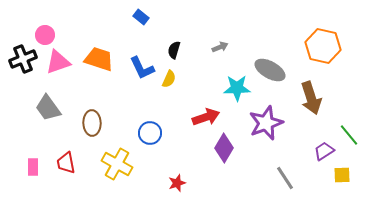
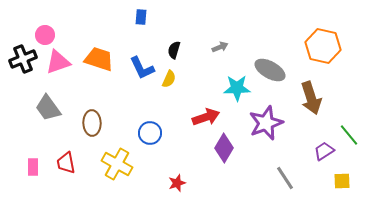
blue rectangle: rotated 56 degrees clockwise
yellow square: moved 6 px down
